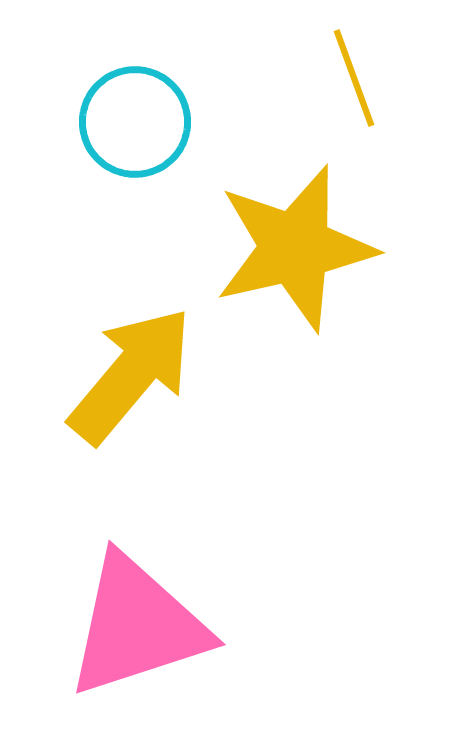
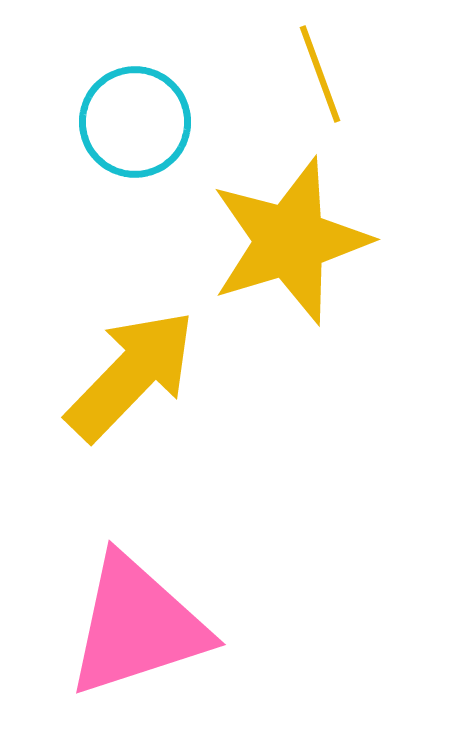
yellow line: moved 34 px left, 4 px up
yellow star: moved 5 px left, 7 px up; rotated 4 degrees counterclockwise
yellow arrow: rotated 4 degrees clockwise
